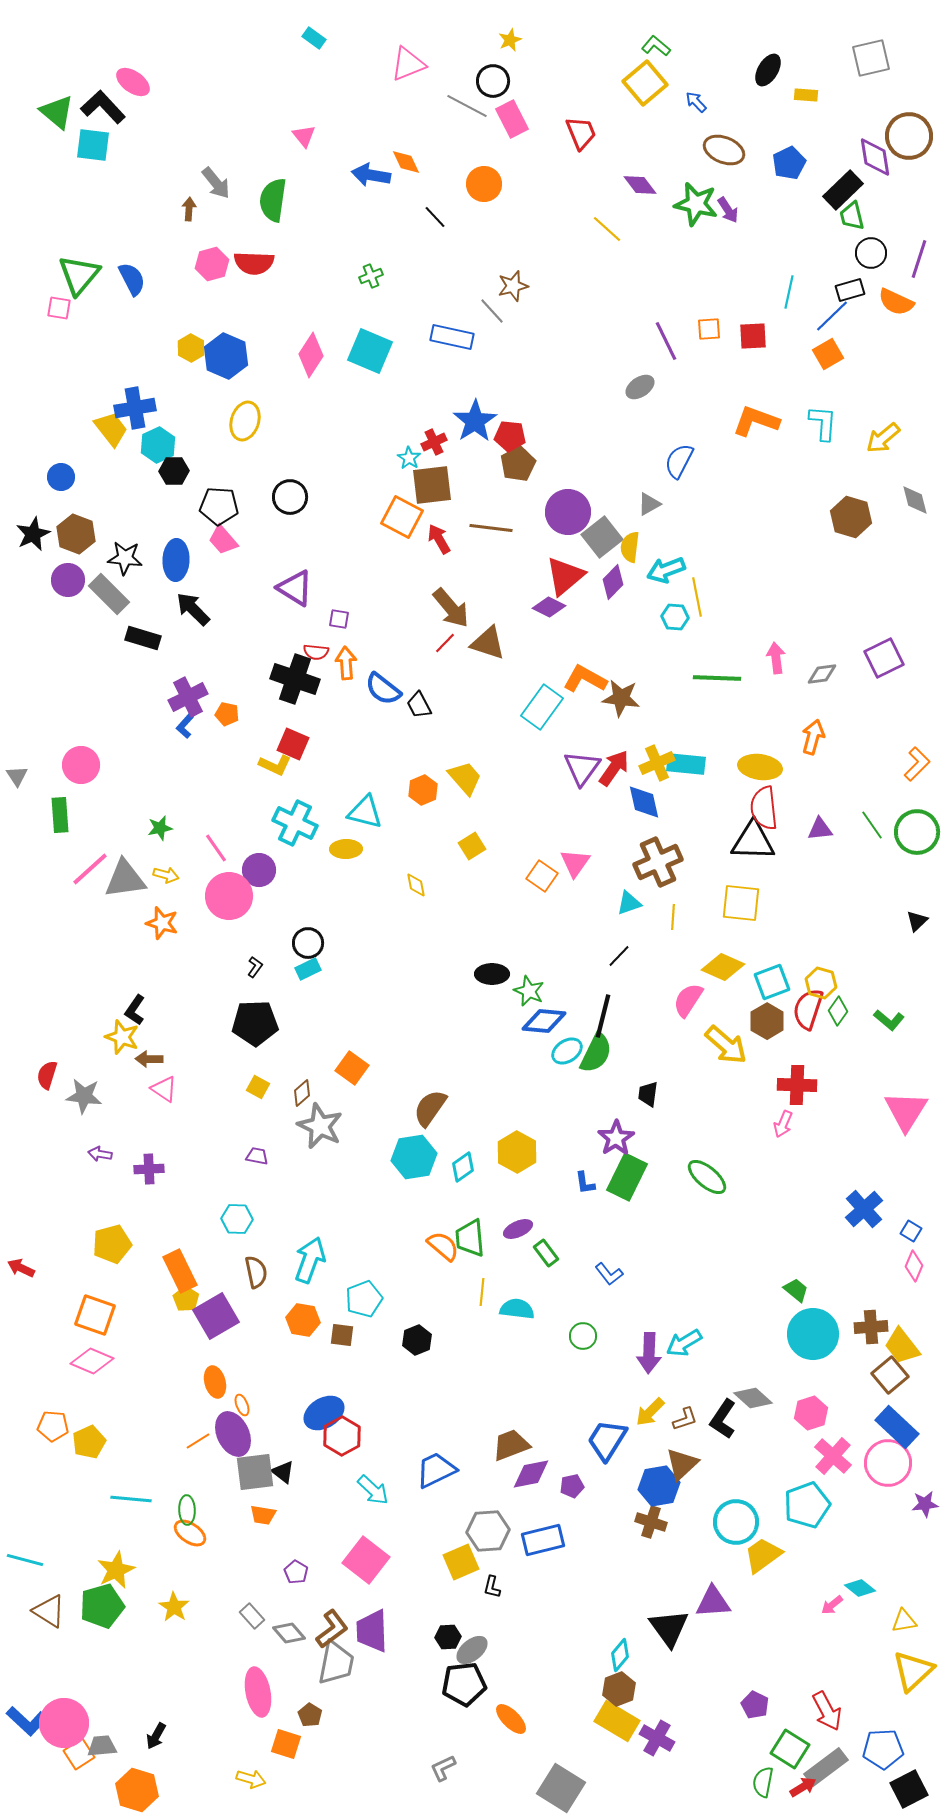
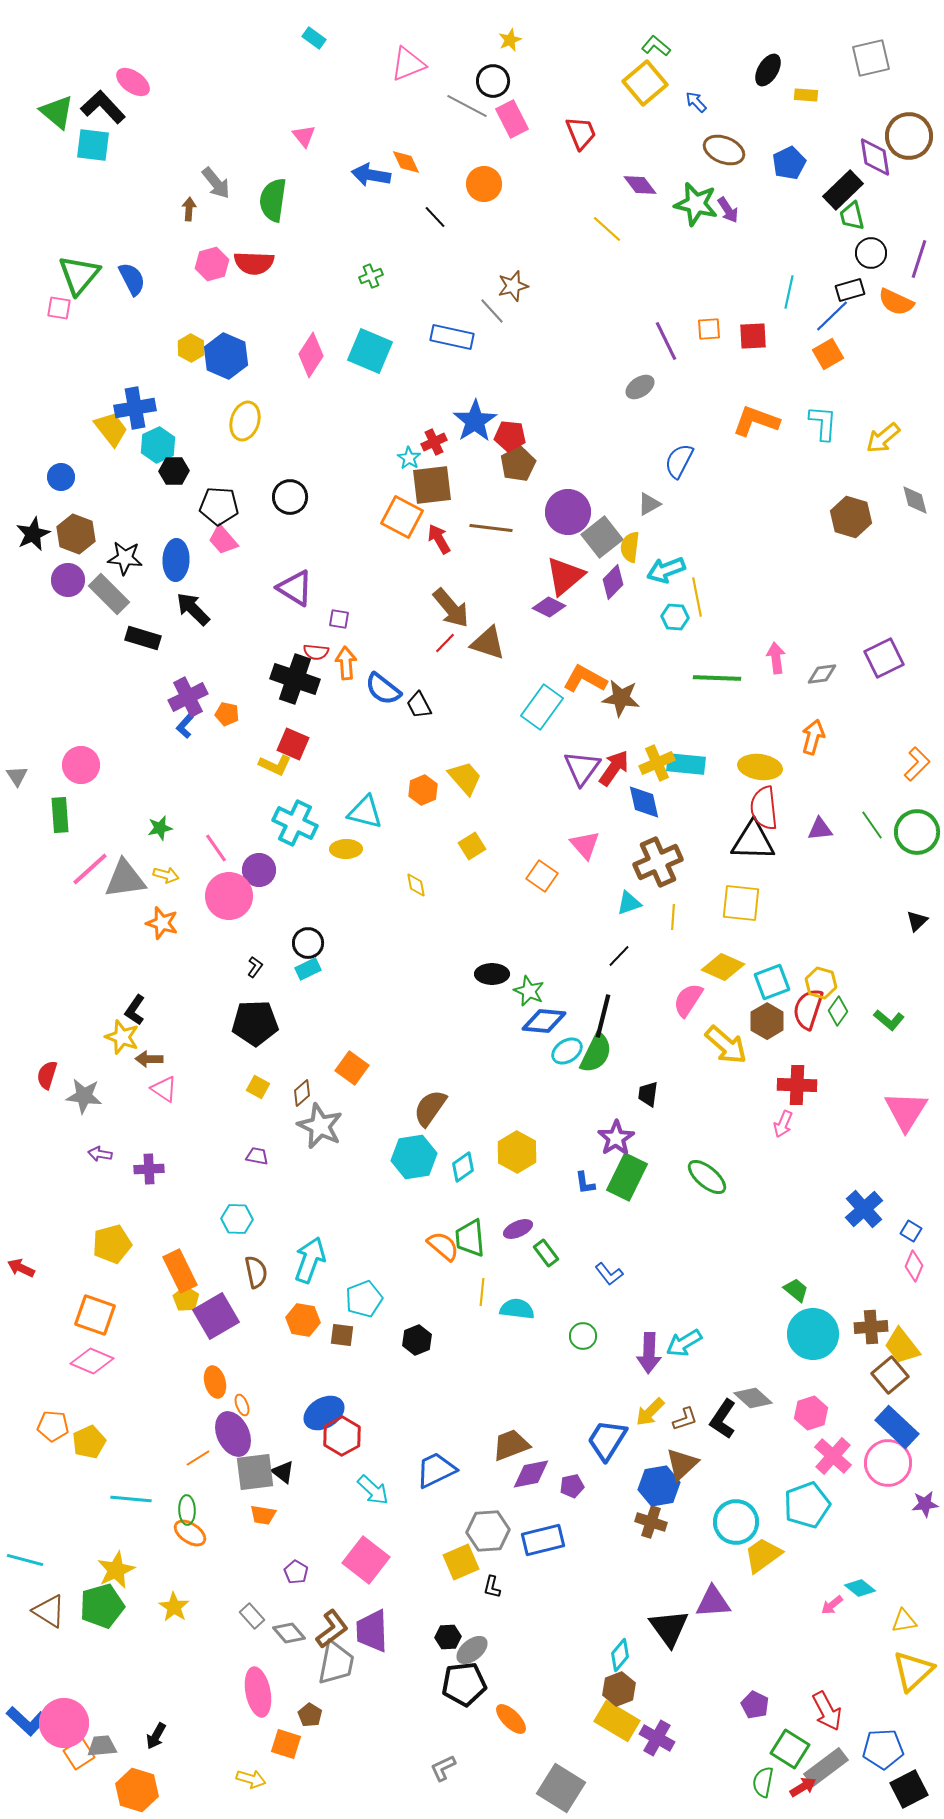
pink triangle at (575, 863): moved 10 px right, 18 px up; rotated 16 degrees counterclockwise
orange line at (198, 1441): moved 17 px down
